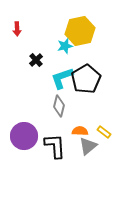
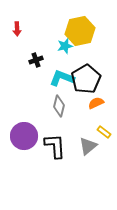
black cross: rotated 24 degrees clockwise
cyan L-shape: rotated 40 degrees clockwise
orange semicircle: moved 16 px right, 28 px up; rotated 28 degrees counterclockwise
